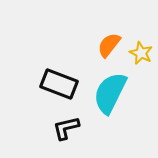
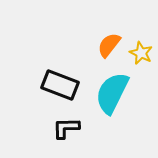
black rectangle: moved 1 px right, 1 px down
cyan semicircle: moved 2 px right
black L-shape: rotated 12 degrees clockwise
